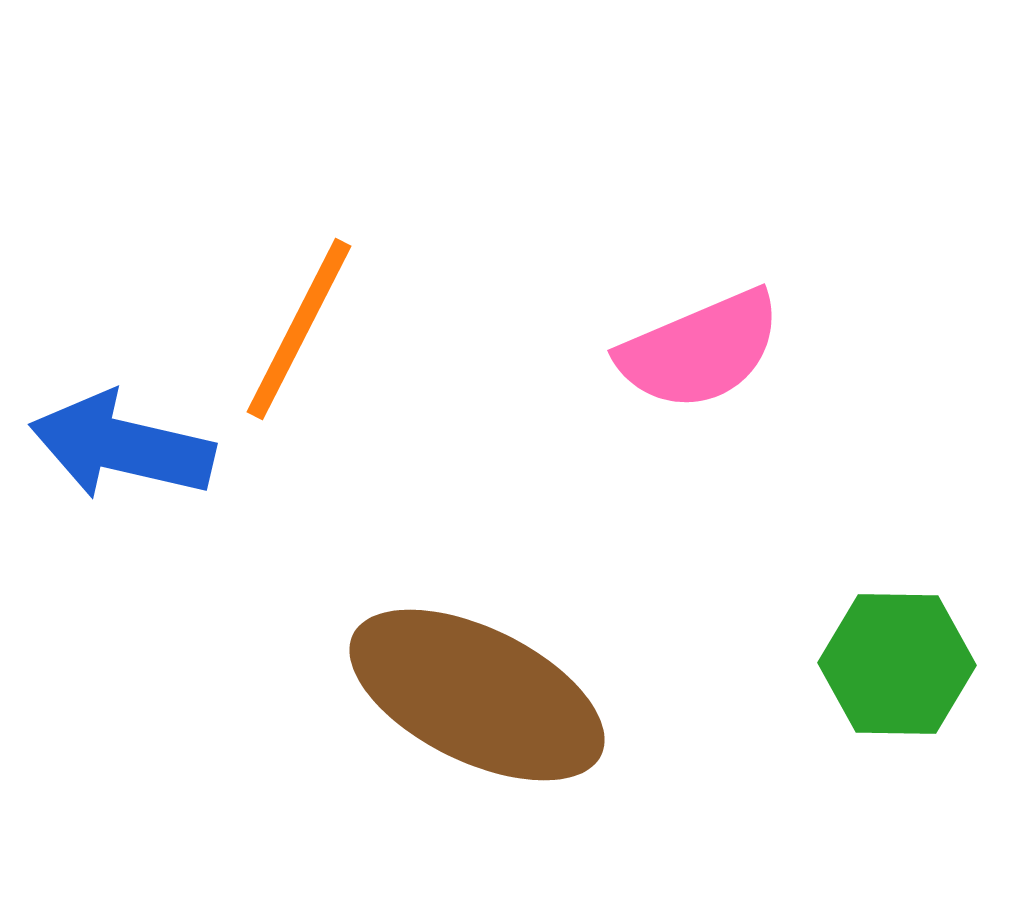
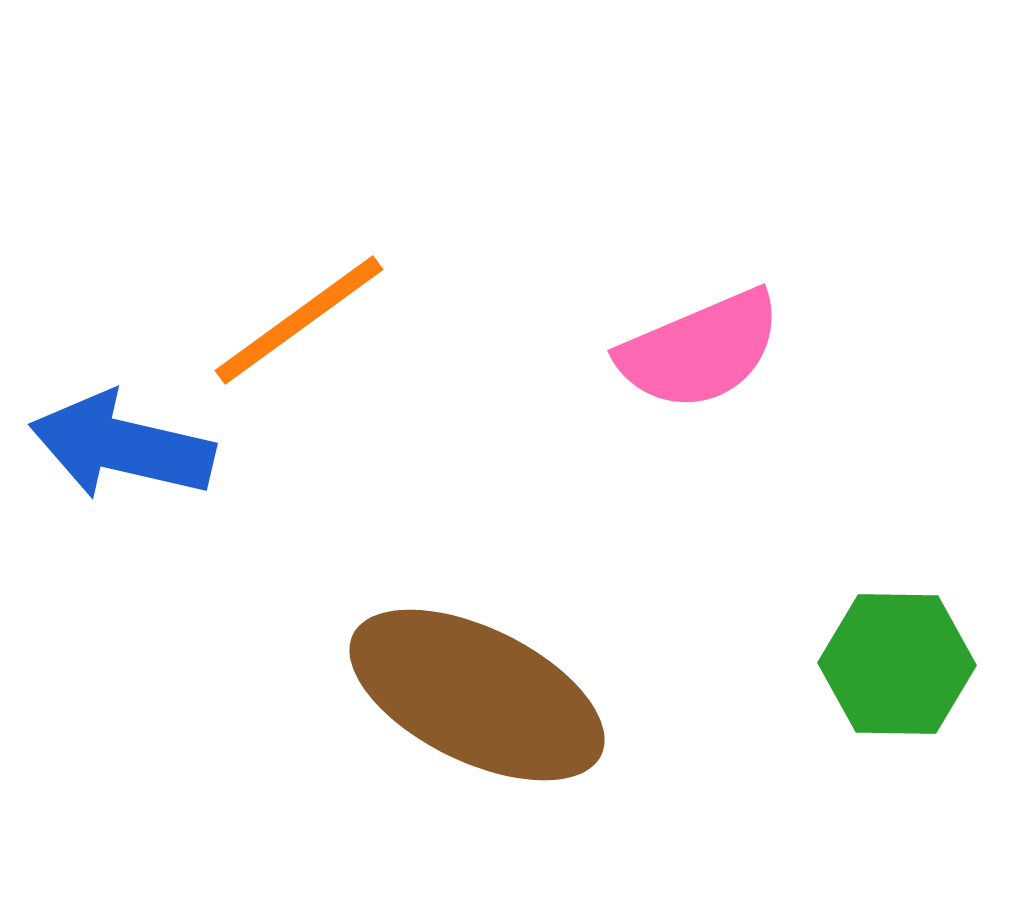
orange line: moved 9 px up; rotated 27 degrees clockwise
